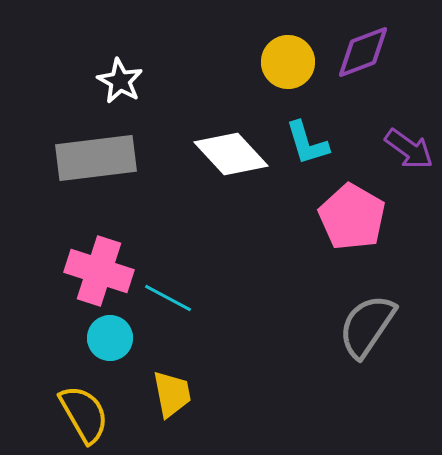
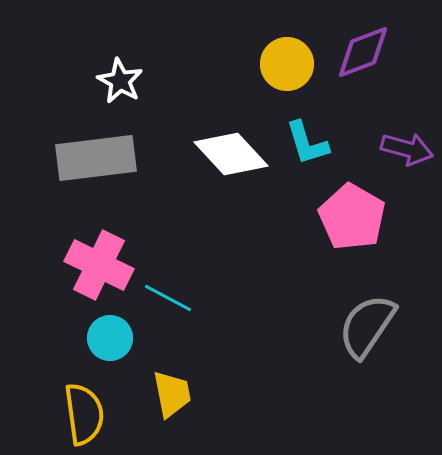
yellow circle: moved 1 px left, 2 px down
purple arrow: moved 2 px left; rotated 21 degrees counterclockwise
pink cross: moved 6 px up; rotated 8 degrees clockwise
yellow semicircle: rotated 22 degrees clockwise
